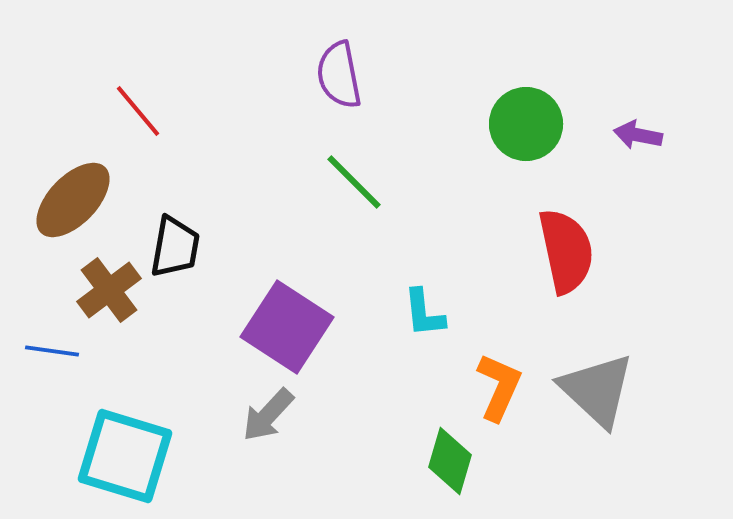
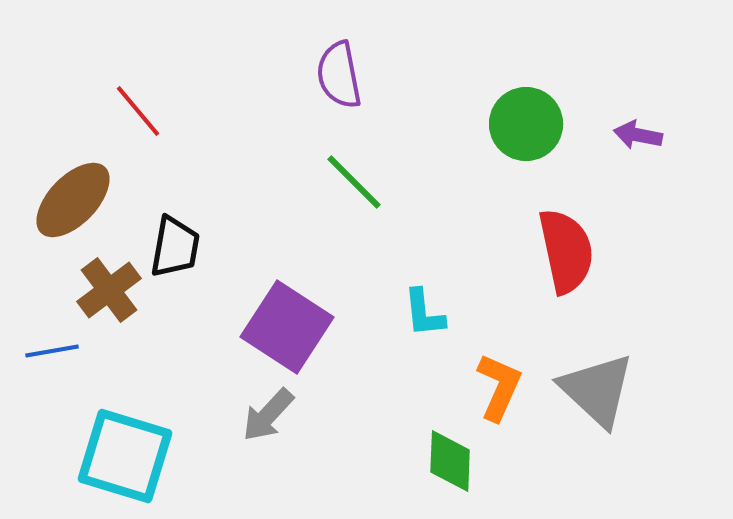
blue line: rotated 18 degrees counterclockwise
green diamond: rotated 14 degrees counterclockwise
